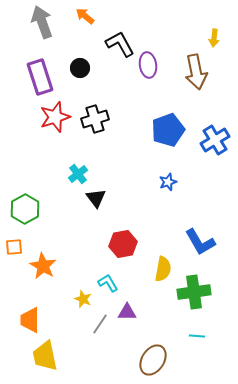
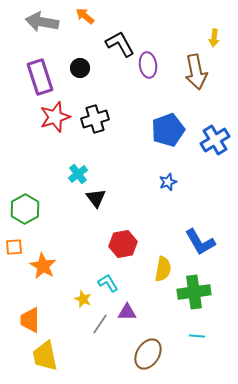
gray arrow: rotated 60 degrees counterclockwise
brown ellipse: moved 5 px left, 6 px up
